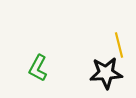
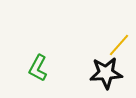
yellow line: rotated 55 degrees clockwise
